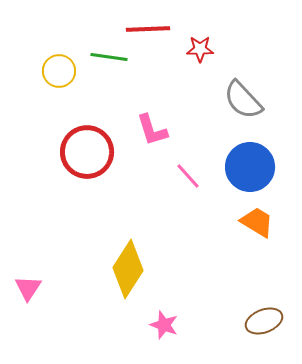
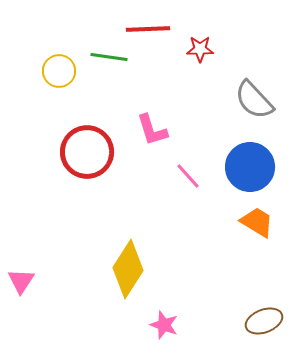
gray semicircle: moved 11 px right
pink triangle: moved 7 px left, 7 px up
